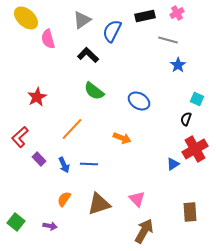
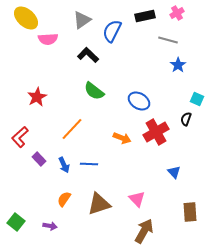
pink semicircle: rotated 78 degrees counterclockwise
red cross: moved 39 px left, 17 px up
blue triangle: moved 1 px right, 8 px down; rotated 40 degrees counterclockwise
